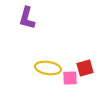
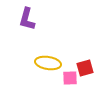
purple L-shape: moved 1 px down
yellow ellipse: moved 5 px up
